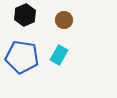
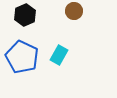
brown circle: moved 10 px right, 9 px up
blue pentagon: rotated 16 degrees clockwise
